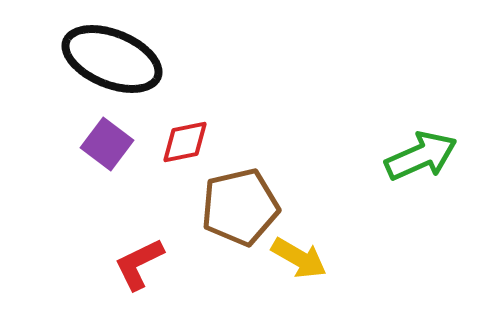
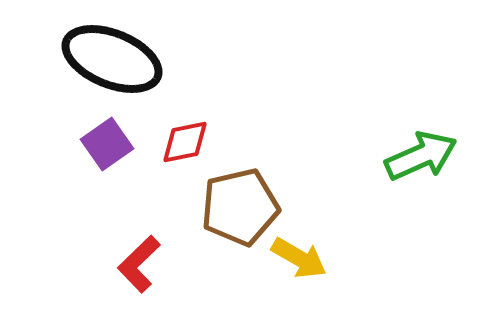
purple square: rotated 18 degrees clockwise
red L-shape: rotated 18 degrees counterclockwise
